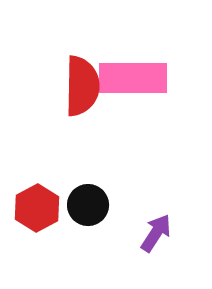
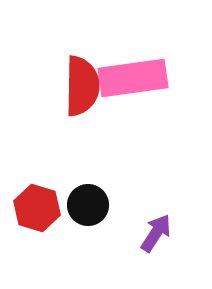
pink rectangle: rotated 8 degrees counterclockwise
red hexagon: rotated 15 degrees counterclockwise
